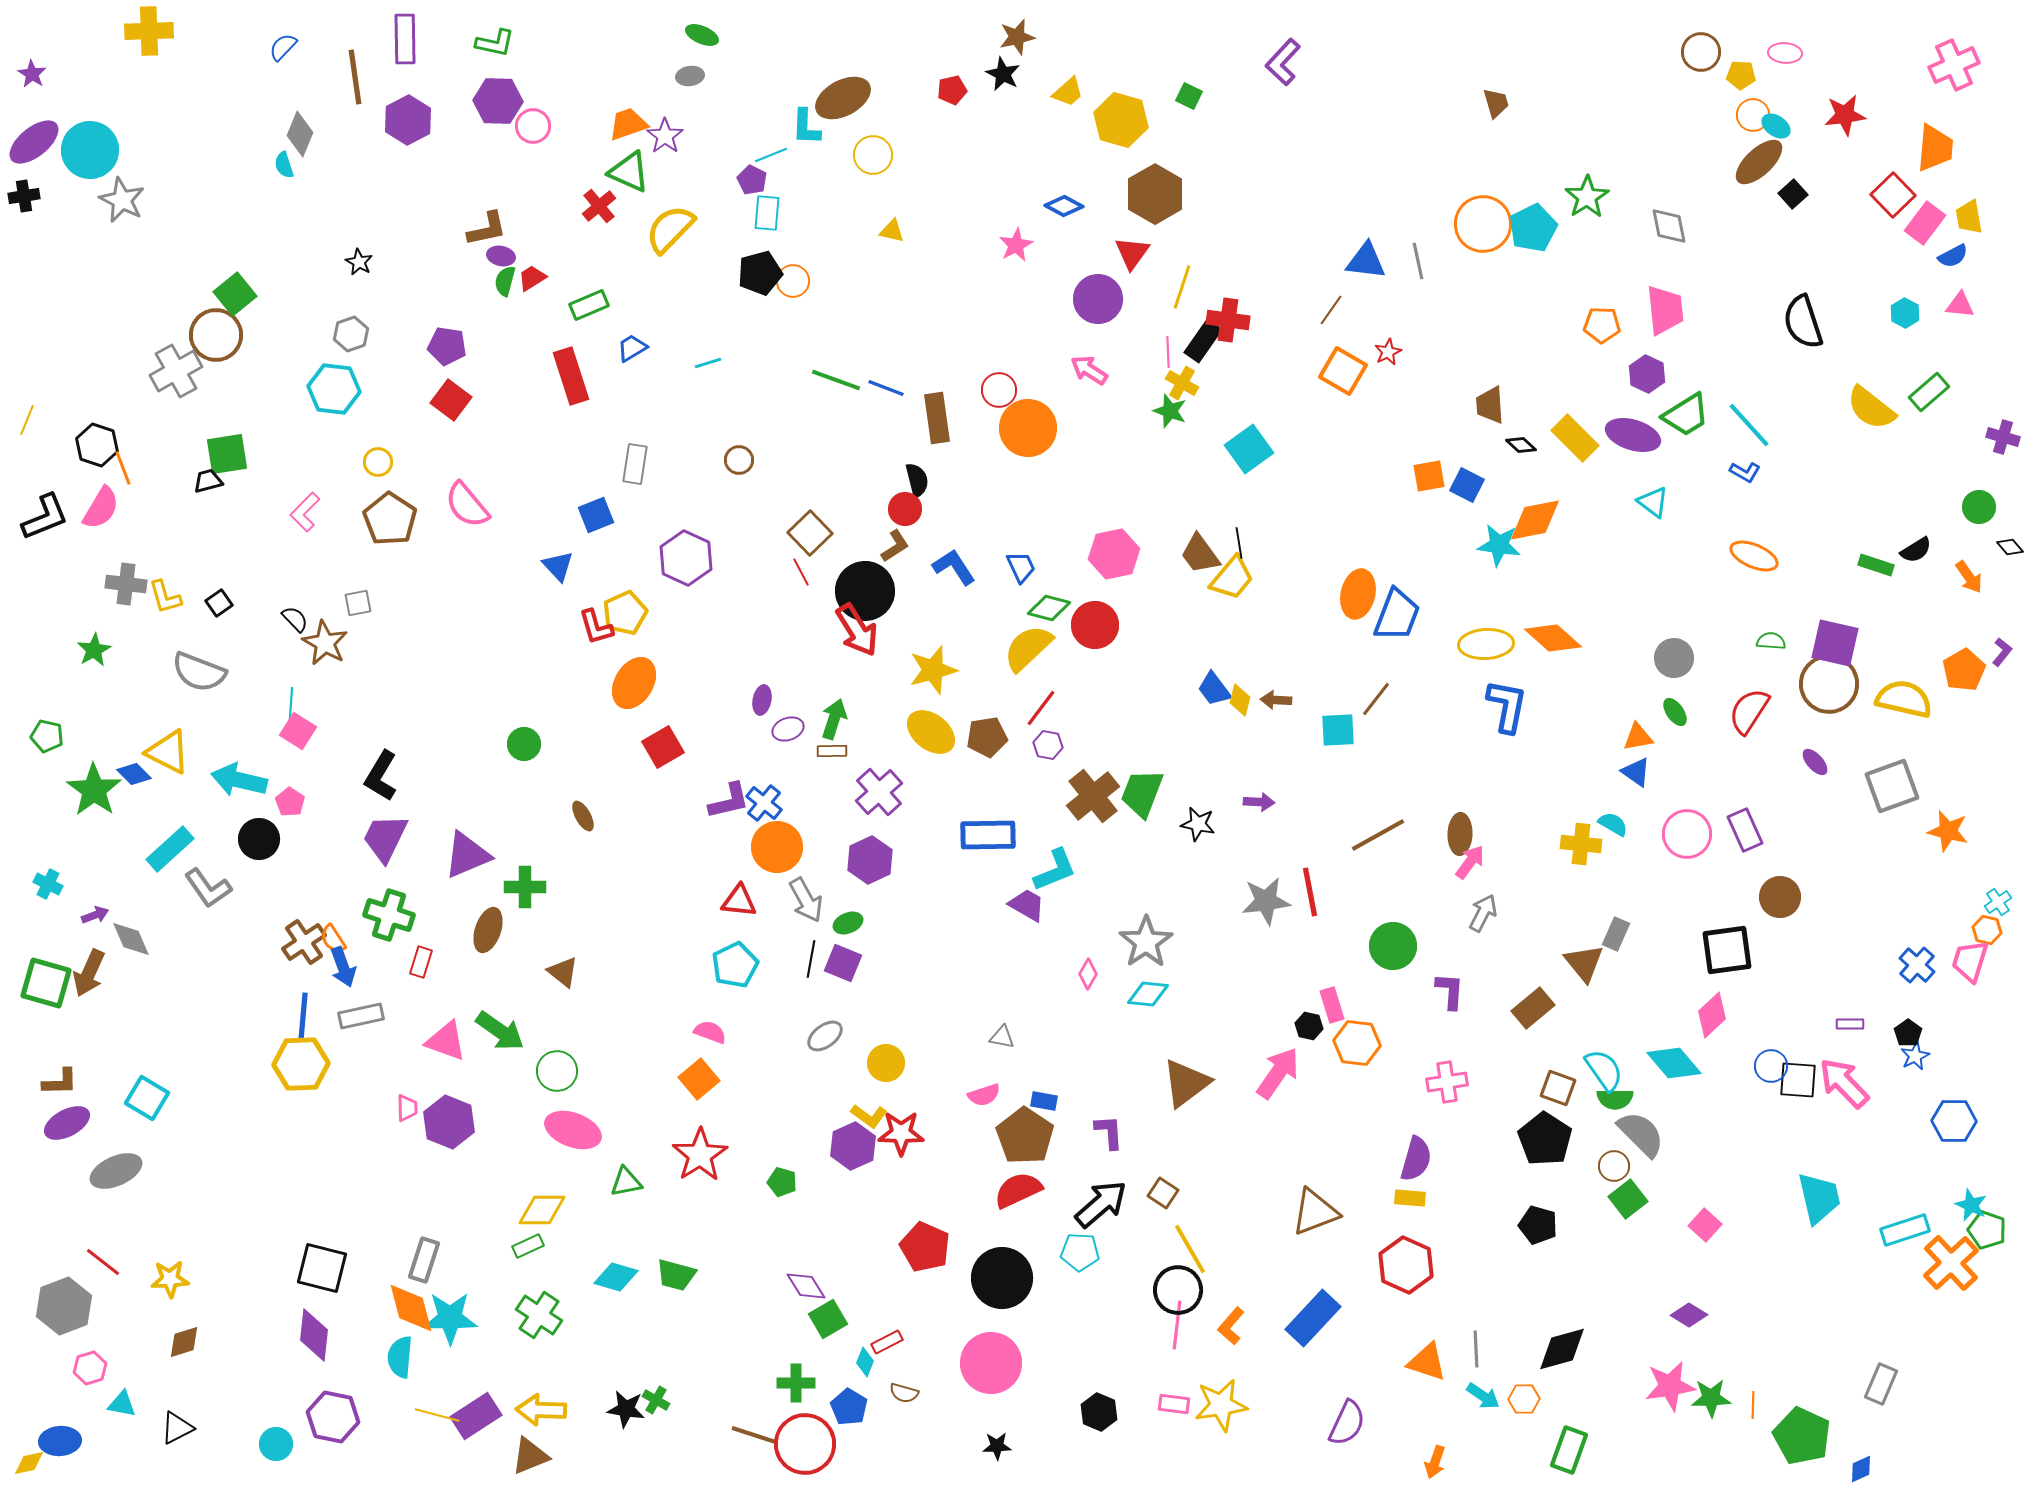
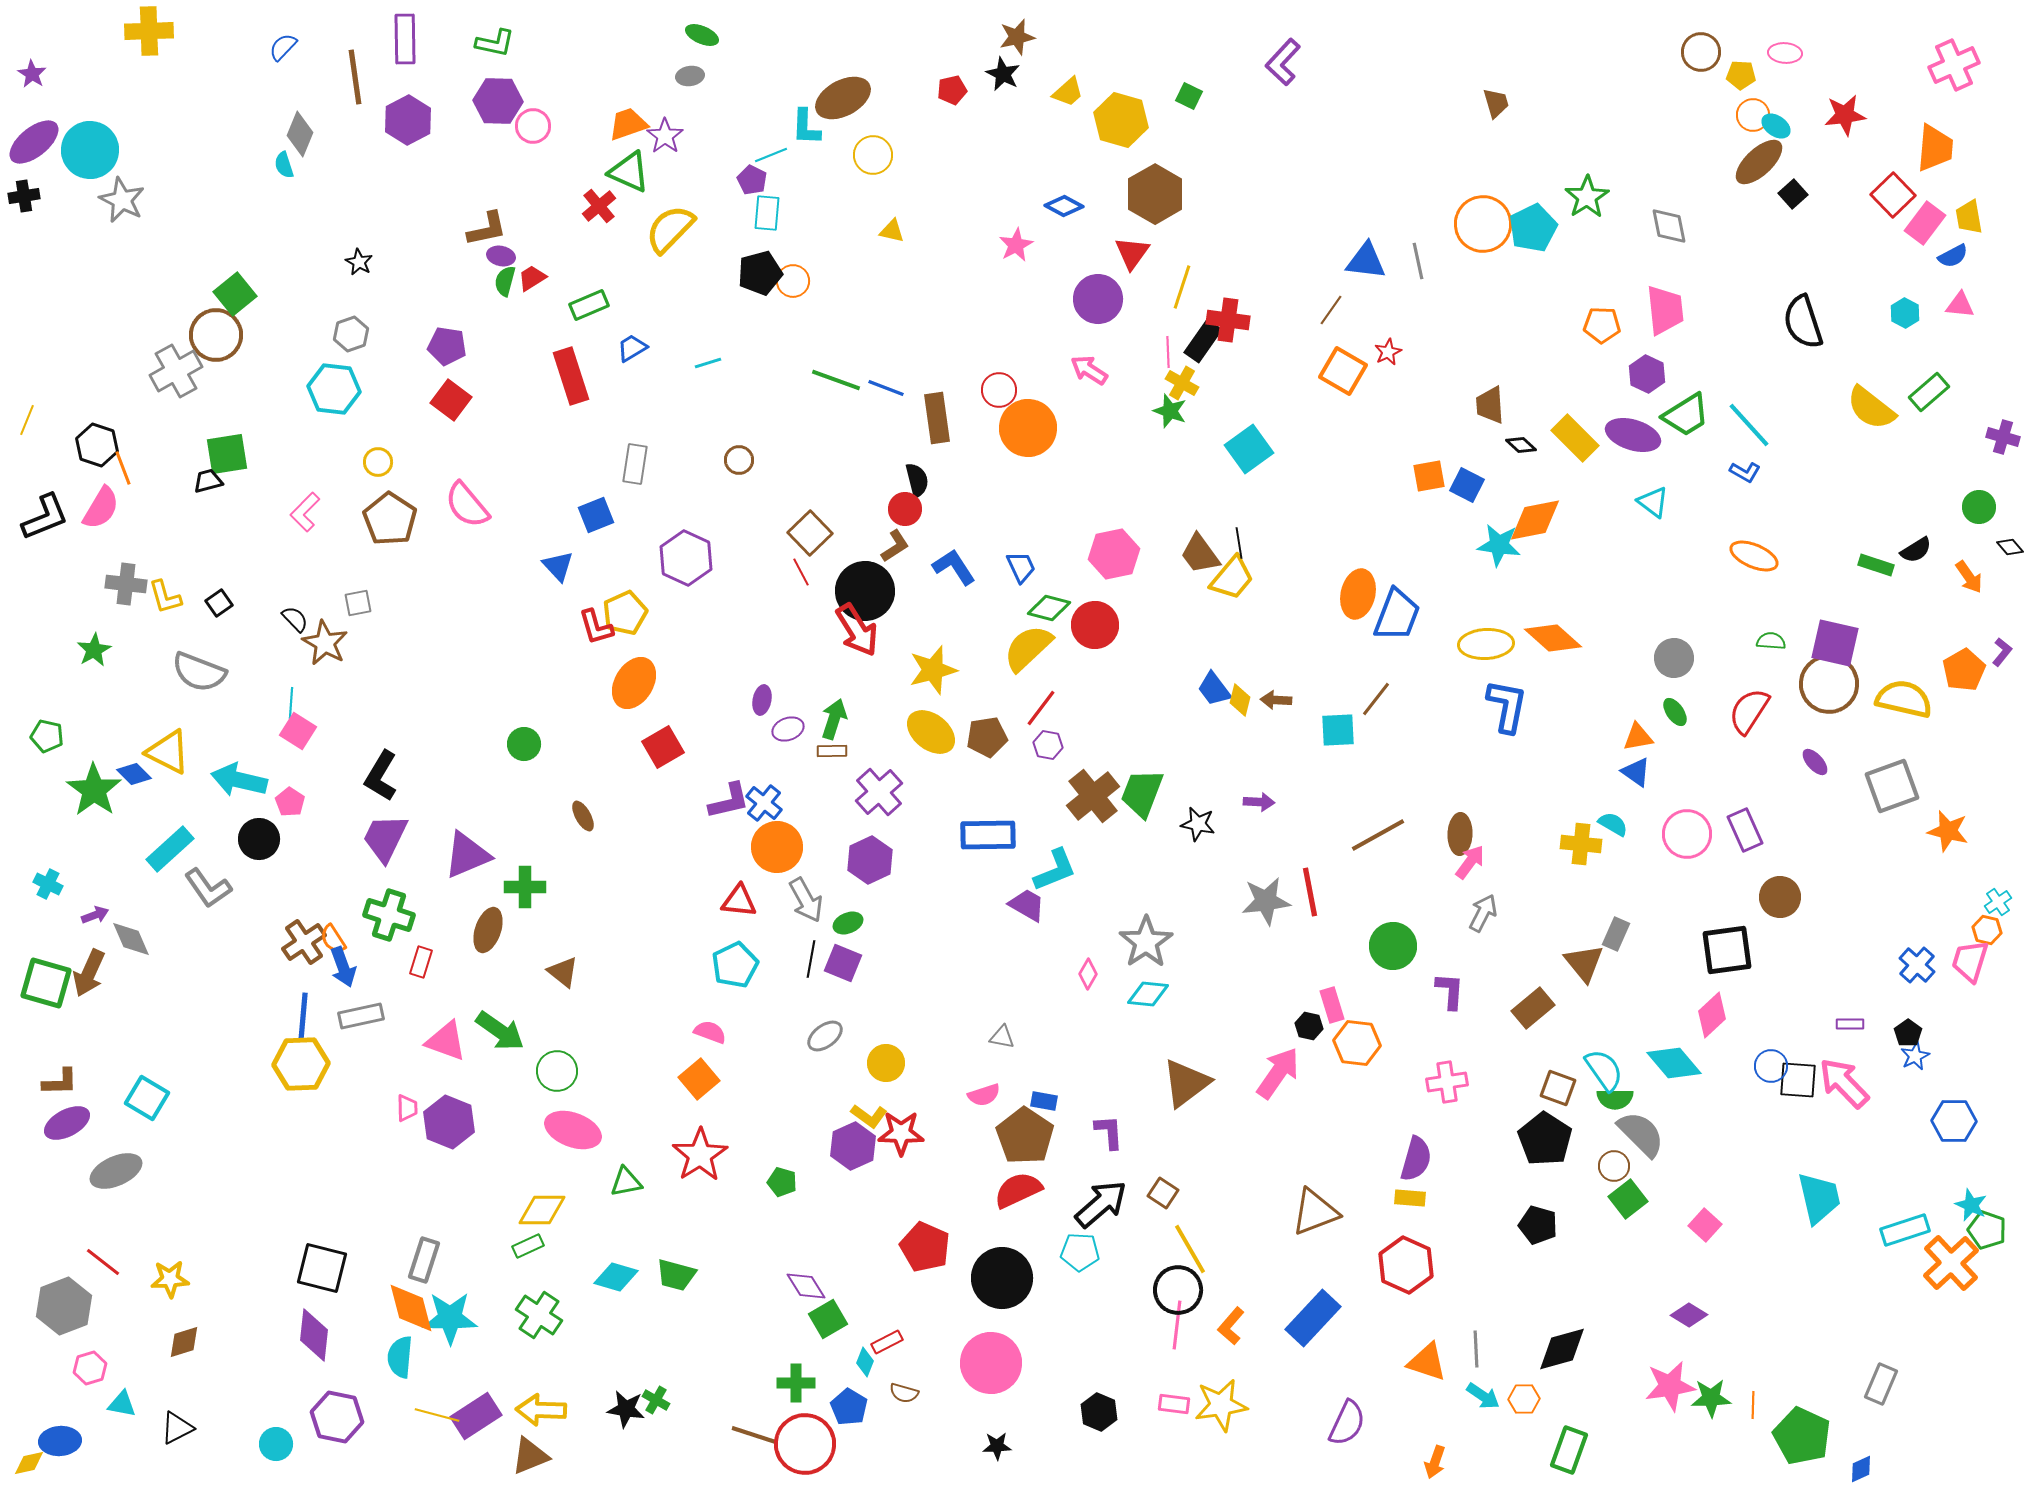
purple hexagon at (333, 1417): moved 4 px right
